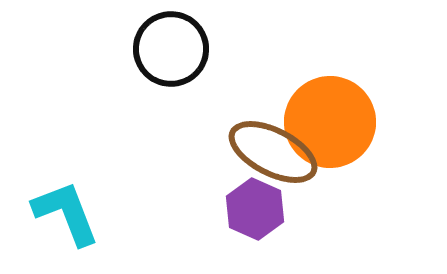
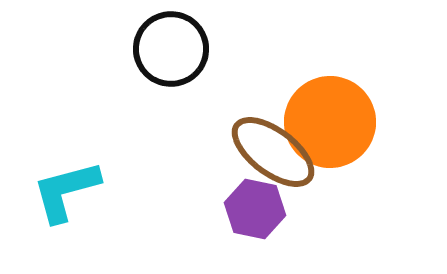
brown ellipse: rotated 10 degrees clockwise
purple hexagon: rotated 12 degrees counterclockwise
cyan L-shape: moved 22 px up; rotated 84 degrees counterclockwise
